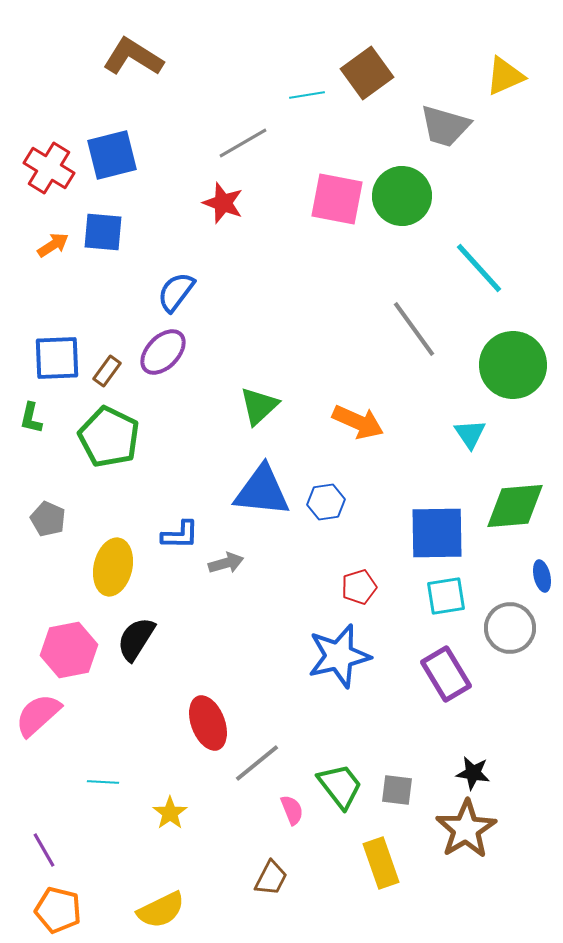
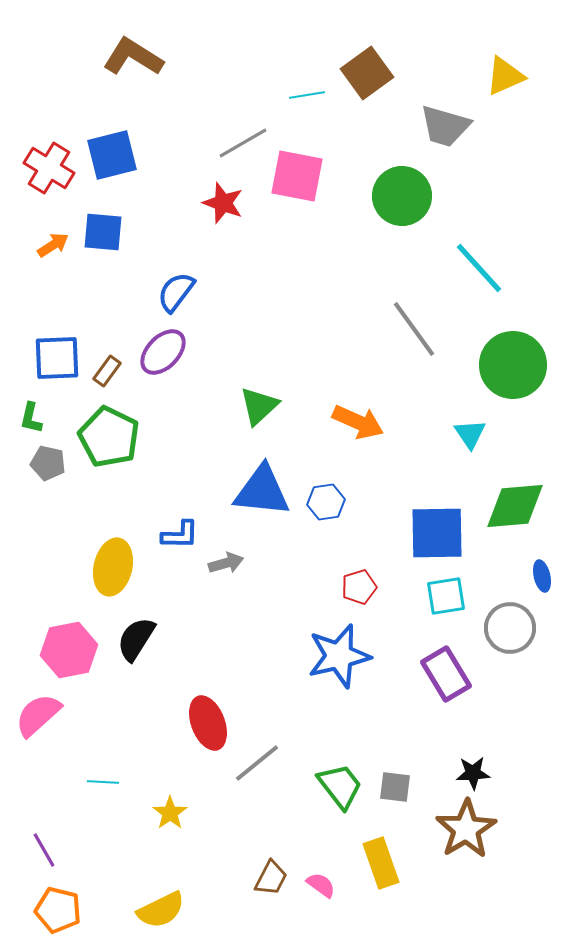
pink square at (337, 199): moved 40 px left, 23 px up
gray pentagon at (48, 519): moved 56 px up; rotated 12 degrees counterclockwise
black star at (473, 773): rotated 12 degrees counterclockwise
gray square at (397, 790): moved 2 px left, 3 px up
pink semicircle at (292, 810): moved 29 px right, 75 px down; rotated 32 degrees counterclockwise
